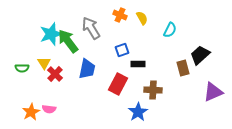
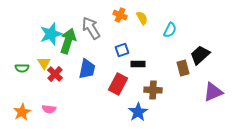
green arrow: rotated 55 degrees clockwise
orange star: moved 9 px left
